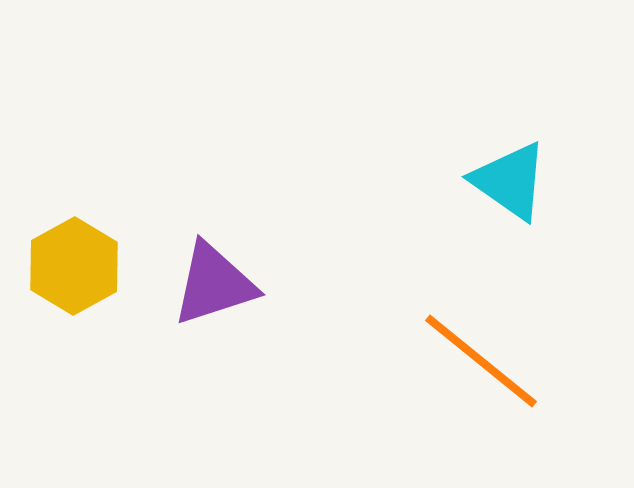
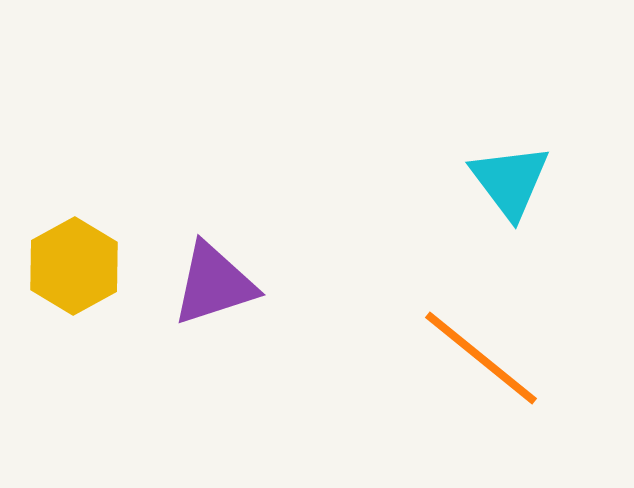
cyan triangle: rotated 18 degrees clockwise
orange line: moved 3 px up
